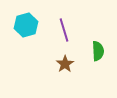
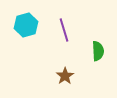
brown star: moved 12 px down
